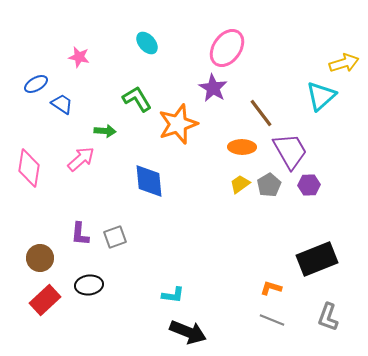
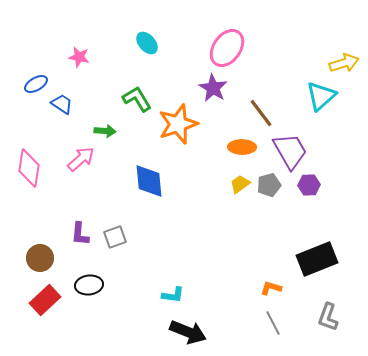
gray pentagon: rotated 15 degrees clockwise
gray line: moved 1 px right, 3 px down; rotated 40 degrees clockwise
